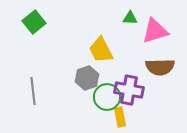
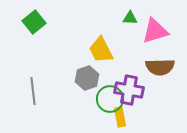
green circle: moved 3 px right, 2 px down
